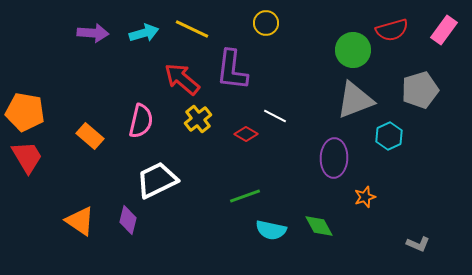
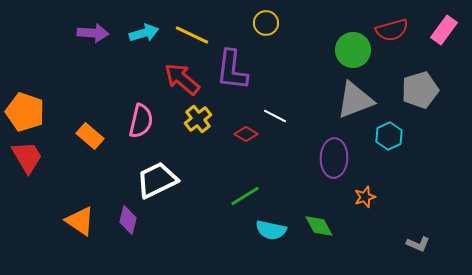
yellow line: moved 6 px down
orange pentagon: rotated 9 degrees clockwise
green line: rotated 12 degrees counterclockwise
